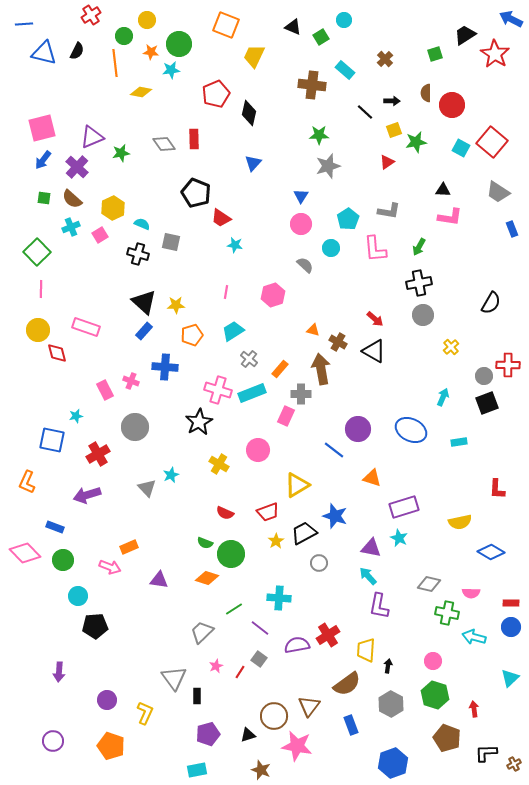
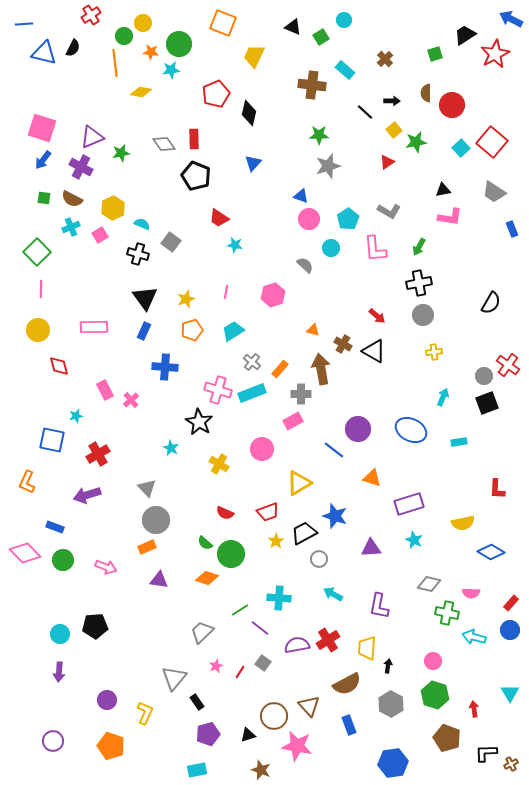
yellow circle at (147, 20): moved 4 px left, 3 px down
orange square at (226, 25): moved 3 px left, 2 px up
black semicircle at (77, 51): moved 4 px left, 3 px up
red star at (495, 54): rotated 12 degrees clockwise
pink square at (42, 128): rotated 32 degrees clockwise
yellow square at (394, 130): rotated 21 degrees counterclockwise
cyan square at (461, 148): rotated 18 degrees clockwise
purple cross at (77, 167): moved 4 px right; rotated 15 degrees counterclockwise
black triangle at (443, 190): rotated 14 degrees counterclockwise
gray trapezoid at (498, 192): moved 4 px left
black pentagon at (196, 193): moved 17 px up
blue triangle at (301, 196): rotated 42 degrees counterclockwise
brown semicircle at (72, 199): rotated 15 degrees counterclockwise
gray L-shape at (389, 211): rotated 20 degrees clockwise
red trapezoid at (221, 218): moved 2 px left
pink circle at (301, 224): moved 8 px right, 5 px up
gray square at (171, 242): rotated 24 degrees clockwise
black triangle at (144, 302): moved 1 px right, 4 px up; rotated 12 degrees clockwise
yellow star at (176, 305): moved 10 px right, 6 px up; rotated 18 degrees counterclockwise
red arrow at (375, 319): moved 2 px right, 3 px up
pink rectangle at (86, 327): moved 8 px right; rotated 20 degrees counterclockwise
blue rectangle at (144, 331): rotated 18 degrees counterclockwise
orange pentagon at (192, 335): moved 5 px up
brown cross at (338, 342): moved 5 px right, 2 px down
yellow cross at (451, 347): moved 17 px left, 5 px down; rotated 35 degrees clockwise
red diamond at (57, 353): moved 2 px right, 13 px down
gray cross at (249, 359): moved 3 px right, 3 px down
red cross at (508, 365): rotated 35 degrees clockwise
pink cross at (131, 381): moved 19 px down; rotated 28 degrees clockwise
pink rectangle at (286, 416): moved 7 px right, 5 px down; rotated 36 degrees clockwise
black star at (199, 422): rotated 12 degrees counterclockwise
gray circle at (135, 427): moved 21 px right, 93 px down
pink circle at (258, 450): moved 4 px right, 1 px up
cyan star at (171, 475): moved 27 px up; rotated 21 degrees counterclockwise
yellow triangle at (297, 485): moved 2 px right, 2 px up
purple rectangle at (404, 507): moved 5 px right, 3 px up
yellow semicircle at (460, 522): moved 3 px right, 1 px down
cyan star at (399, 538): moved 15 px right, 2 px down
green semicircle at (205, 543): rotated 21 degrees clockwise
orange rectangle at (129, 547): moved 18 px right
purple triangle at (371, 548): rotated 15 degrees counterclockwise
gray circle at (319, 563): moved 4 px up
pink arrow at (110, 567): moved 4 px left
cyan arrow at (368, 576): moved 35 px left, 18 px down; rotated 18 degrees counterclockwise
cyan circle at (78, 596): moved 18 px left, 38 px down
red rectangle at (511, 603): rotated 49 degrees counterclockwise
green line at (234, 609): moved 6 px right, 1 px down
blue circle at (511, 627): moved 1 px left, 3 px down
red cross at (328, 635): moved 5 px down
yellow trapezoid at (366, 650): moved 1 px right, 2 px up
gray square at (259, 659): moved 4 px right, 4 px down
gray triangle at (174, 678): rotated 16 degrees clockwise
cyan triangle at (510, 678): moved 15 px down; rotated 18 degrees counterclockwise
brown semicircle at (347, 684): rotated 8 degrees clockwise
black rectangle at (197, 696): moved 6 px down; rotated 35 degrees counterclockwise
brown triangle at (309, 706): rotated 20 degrees counterclockwise
blue rectangle at (351, 725): moved 2 px left
blue hexagon at (393, 763): rotated 12 degrees clockwise
brown cross at (514, 764): moved 3 px left
